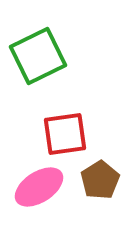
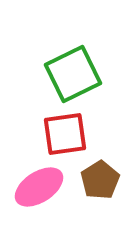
green square: moved 35 px right, 18 px down
